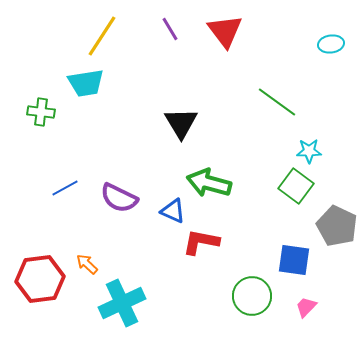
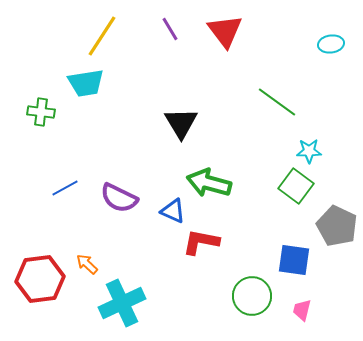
pink trapezoid: moved 4 px left, 3 px down; rotated 30 degrees counterclockwise
